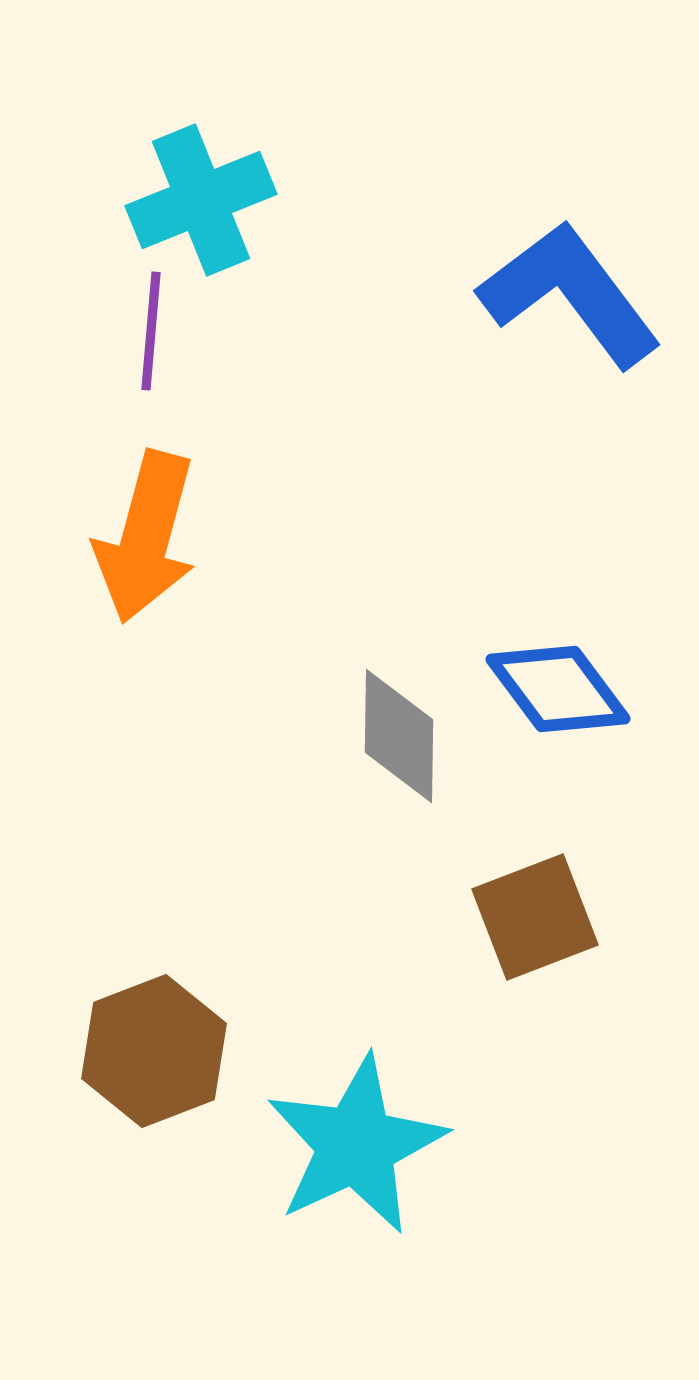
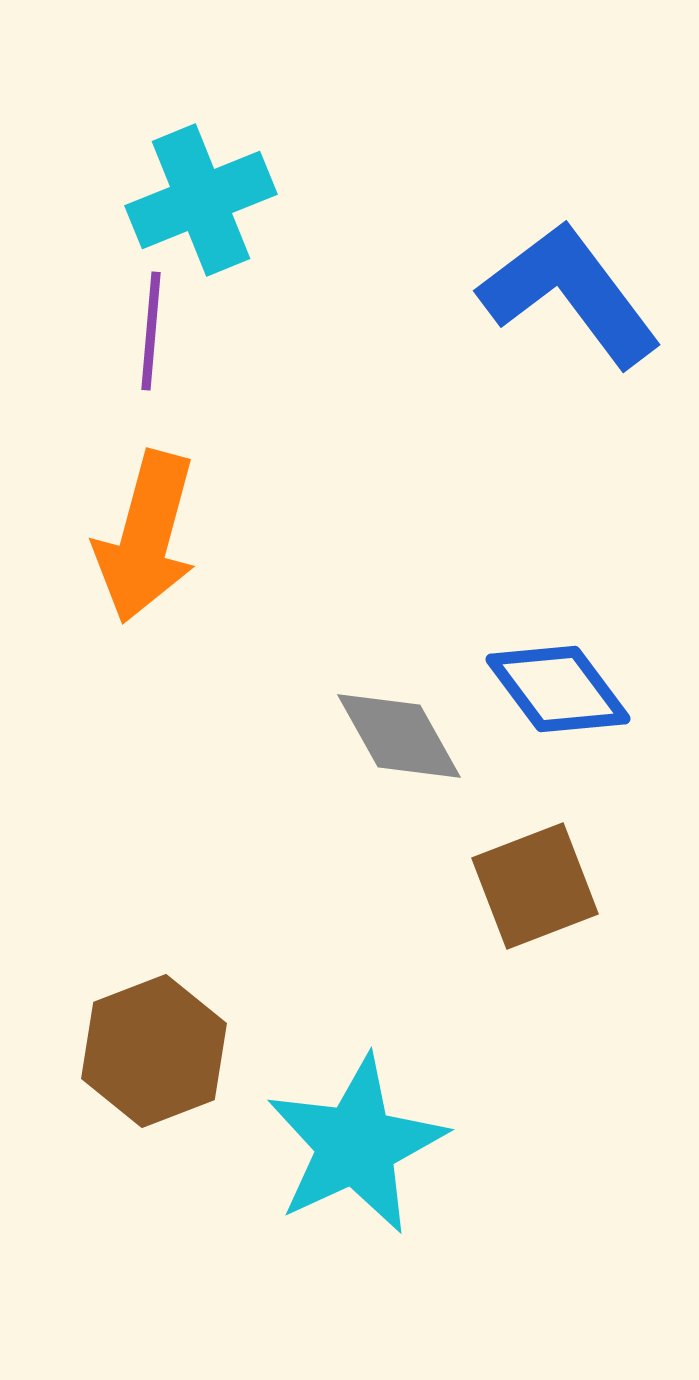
gray diamond: rotated 30 degrees counterclockwise
brown square: moved 31 px up
